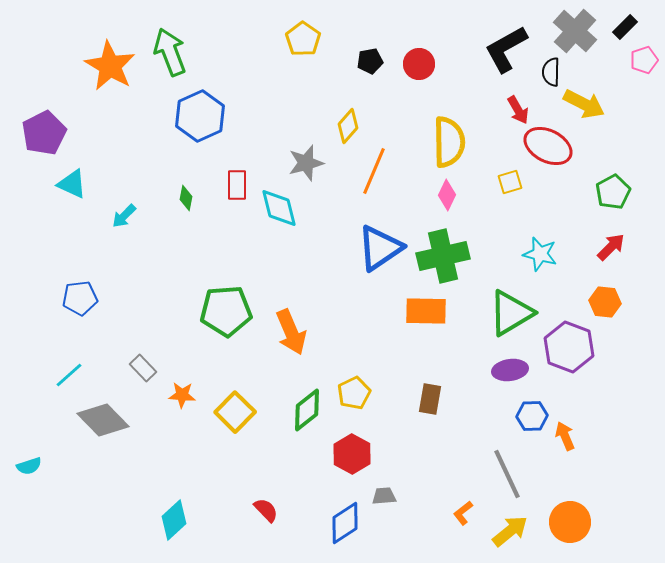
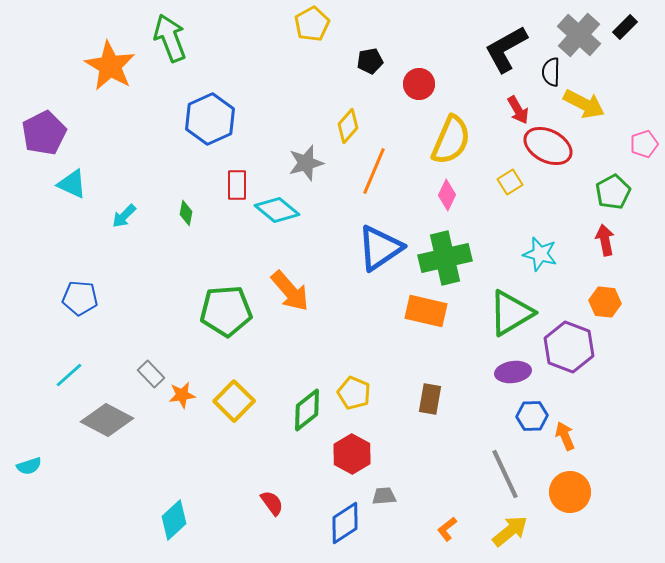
gray cross at (575, 31): moved 4 px right, 4 px down
yellow pentagon at (303, 39): moved 9 px right, 15 px up; rotated 8 degrees clockwise
green arrow at (170, 52): moved 14 px up
pink pentagon at (644, 60): moved 84 px down
red circle at (419, 64): moved 20 px down
blue hexagon at (200, 116): moved 10 px right, 3 px down
yellow semicircle at (449, 142): moved 2 px right, 2 px up; rotated 24 degrees clockwise
yellow square at (510, 182): rotated 15 degrees counterclockwise
green diamond at (186, 198): moved 15 px down
cyan diamond at (279, 208): moved 2 px left, 2 px down; rotated 36 degrees counterclockwise
red arrow at (611, 247): moved 6 px left, 7 px up; rotated 56 degrees counterclockwise
green cross at (443, 256): moved 2 px right, 2 px down
blue pentagon at (80, 298): rotated 12 degrees clockwise
orange rectangle at (426, 311): rotated 12 degrees clockwise
orange arrow at (291, 332): moved 1 px left, 41 px up; rotated 18 degrees counterclockwise
gray rectangle at (143, 368): moved 8 px right, 6 px down
purple ellipse at (510, 370): moved 3 px right, 2 px down
yellow pentagon at (354, 393): rotated 24 degrees counterclockwise
orange star at (182, 395): rotated 12 degrees counterclockwise
yellow square at (235, 412): moved 1 px left, 11 px up
gray diamond at (103, 420): moved 4 px right; rotated 18 degrees counterclockwise
gray line at (507, 474): moved 2 px left
red semicircle at (266, 510): moved 6 px right, 7 px up; rotated 8 degrees clockwise
orange L-shape at (463, 513): moved 16 px left, 16 px down
orange circle at (570, 522): moved 30 px up
